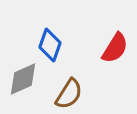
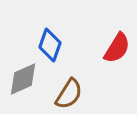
red semicircle: moved 2 px right
